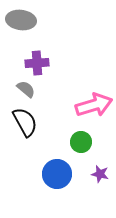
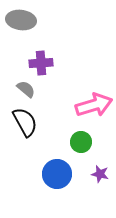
purple cross: moved 4 px right
